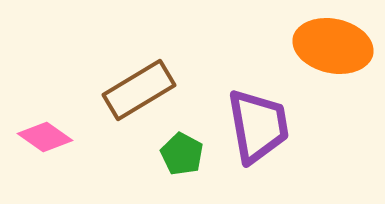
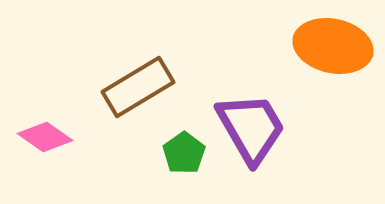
brown rectangle: moved 1 px left, 3 px up
purple trapezoid: moved 7 px left, 2 px down; rotated 20 degrees counterclockwise
green pentagon: moved 2 px right, 1 px up; rotated 9 degrees clockwise
